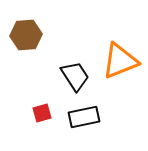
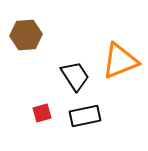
black rectangle: moved 1 px right, 1 px up
